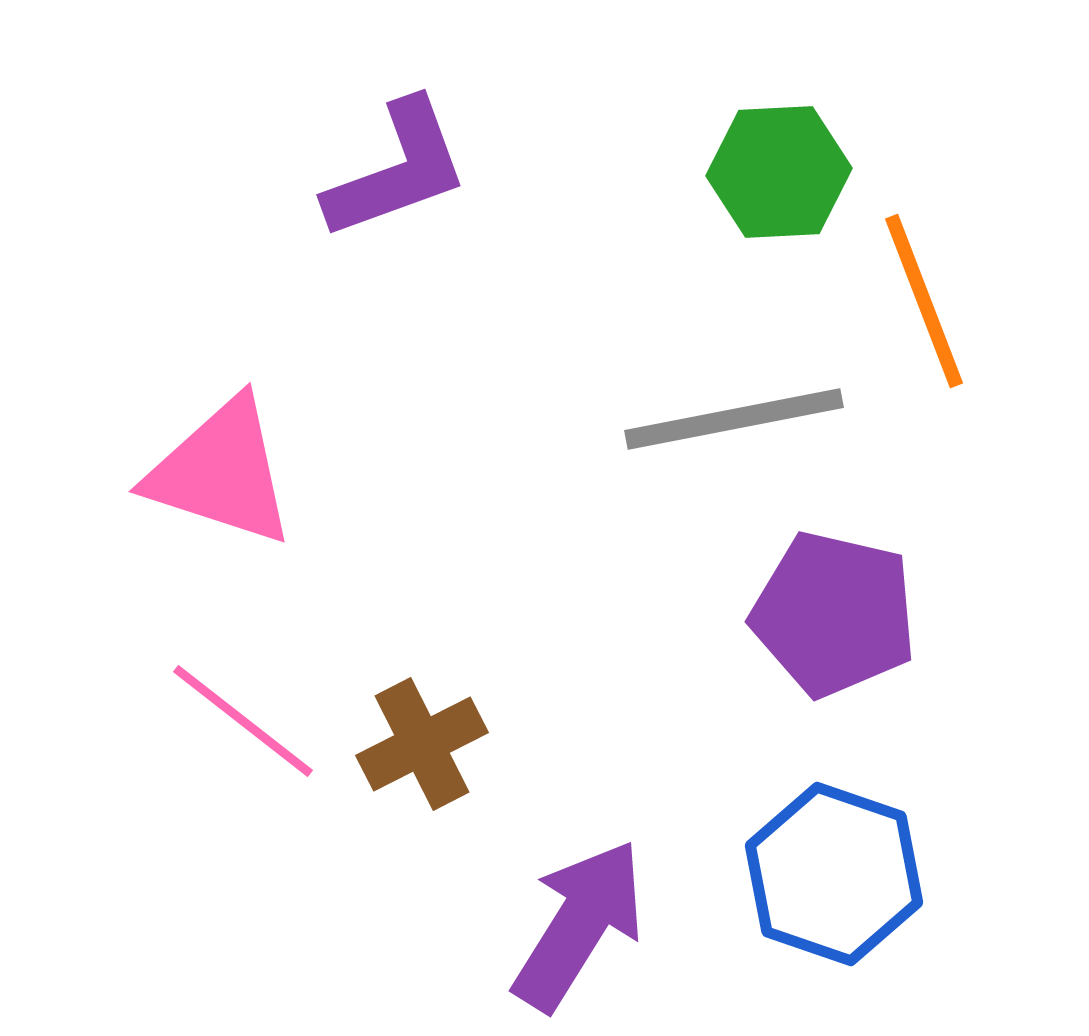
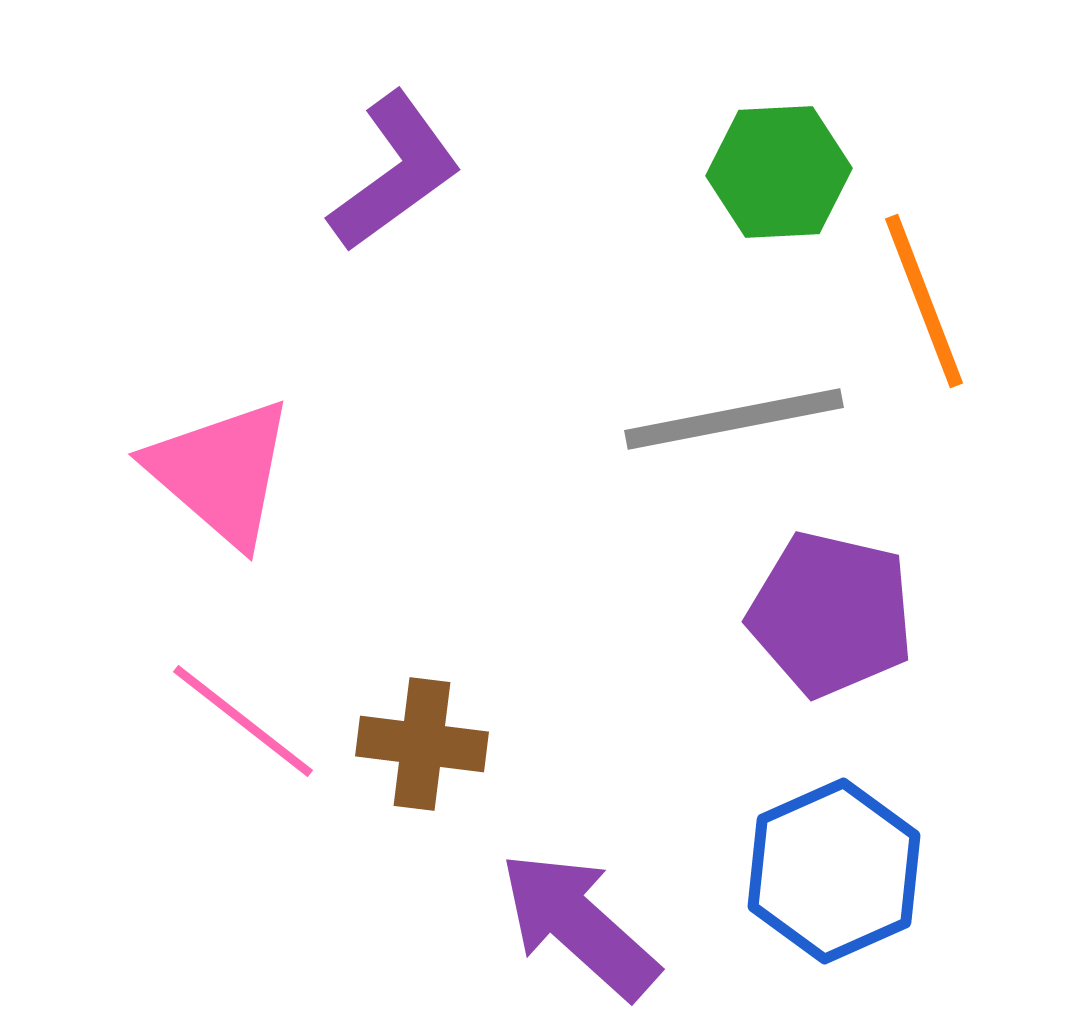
purple L-shape: moved 2 px left, 2 px down; rotated 16 degrees counterclockwise
pink triangle: rotated 23 degrees clockwise
purple pentagon: moved 3 px left
brown cross: rotated 34 degrees clockwise
blue hexagon: moved 3 px up; rotated 17 degrees clockwise
purple arrow: rotated 80 degrees counterclockwise
